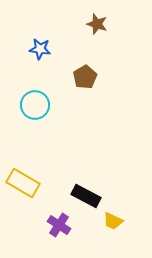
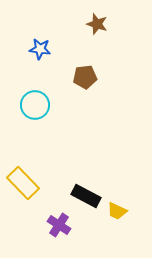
brown pentagon: rotated 25 degrees clockwise
yellow rectangle: rotated 16 degrees clockwise
yellow trapezoid: moved 4 px right, 10 px up
